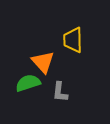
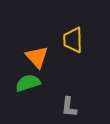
orange triangle: moved 6 px left, 5 px up
gray L-shape: moved 9 px right, 15 px down
